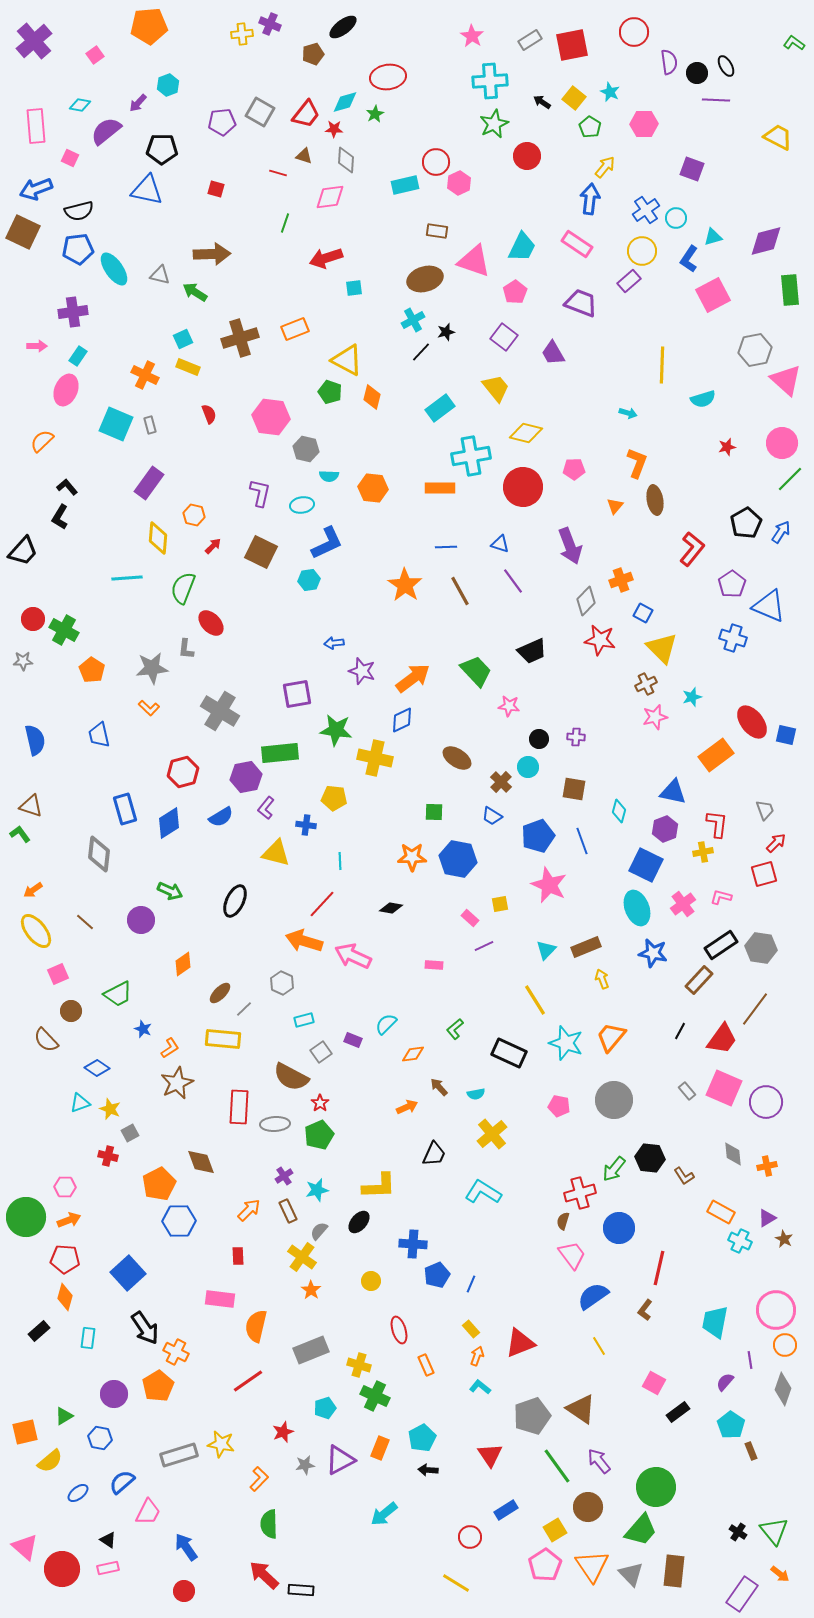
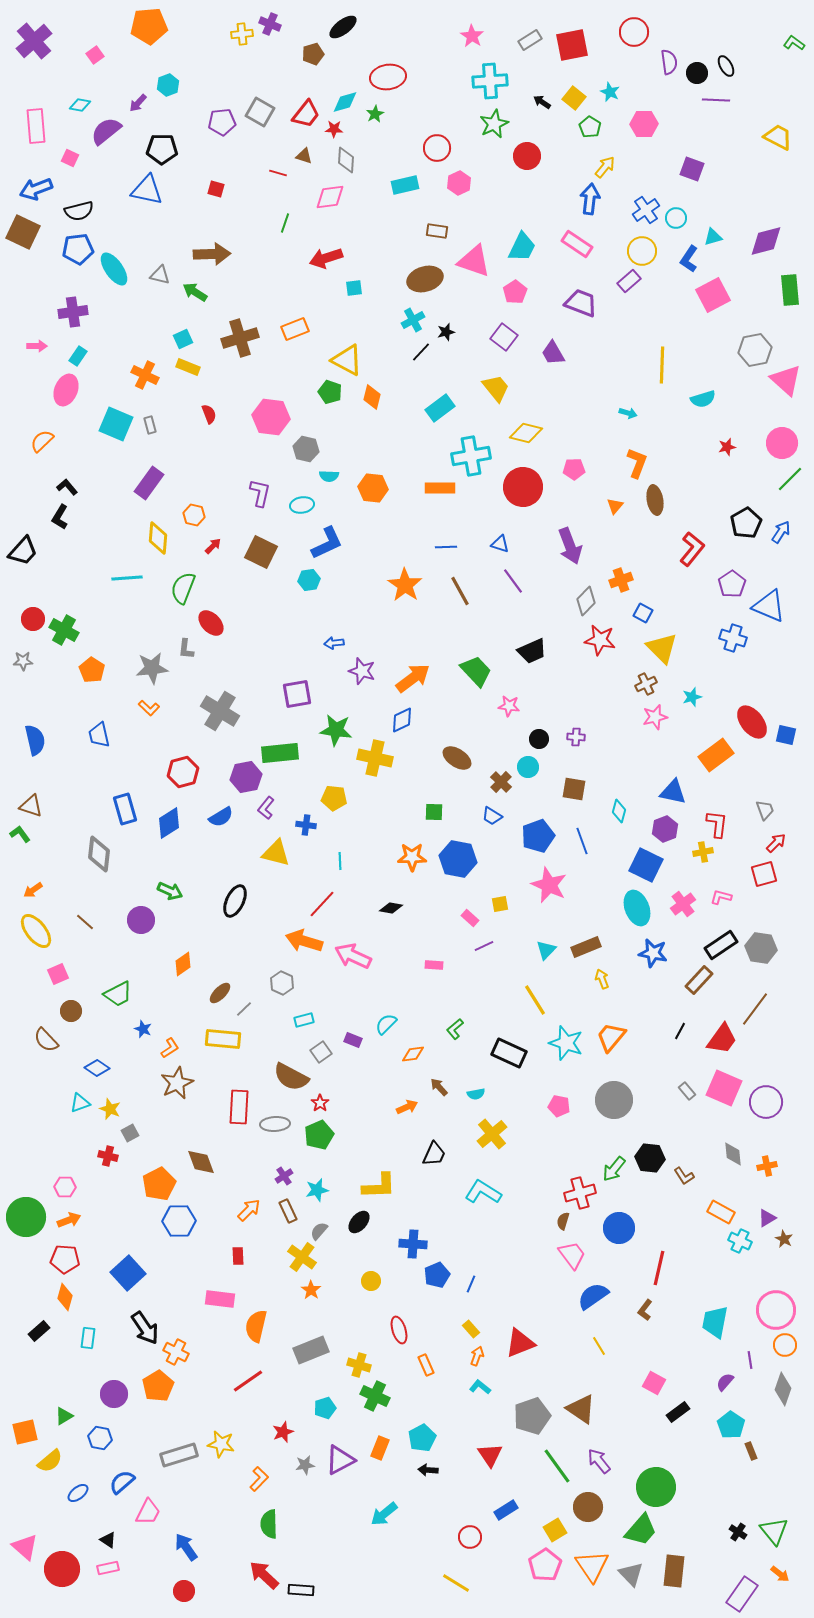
red circle at (436, 162): moved 1 px right, 14 px up
